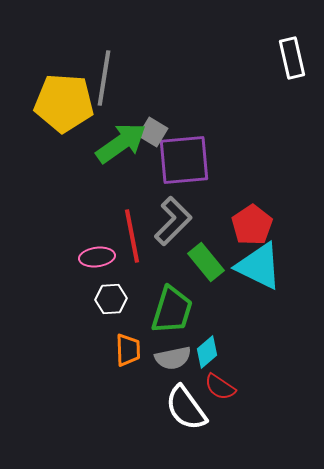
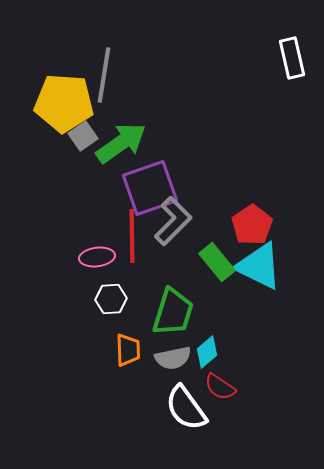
gray line: moved 3 px up
gray square: moved 70 px left, 4 px down; rotated 24 degrees clockwise
purple square: moved 34 px left, 28 px down; rotated 14 degrees counterclockwise
red line: rotated 10 degrees clockwise
green rectangle: moved 11 px right
green trapezoid: moved 1 px right, 2 px down
